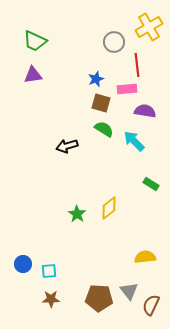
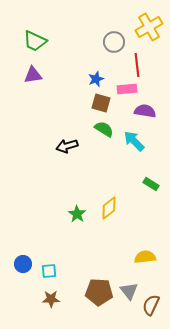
brown pentagon: moved 6 px up
